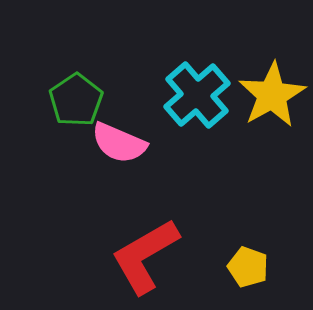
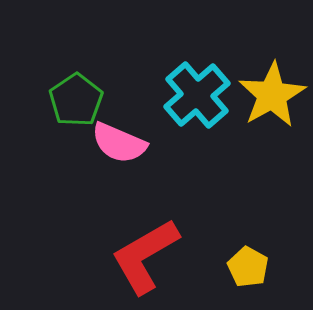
yellow pentagon: rotated 9 degrees clockwise
